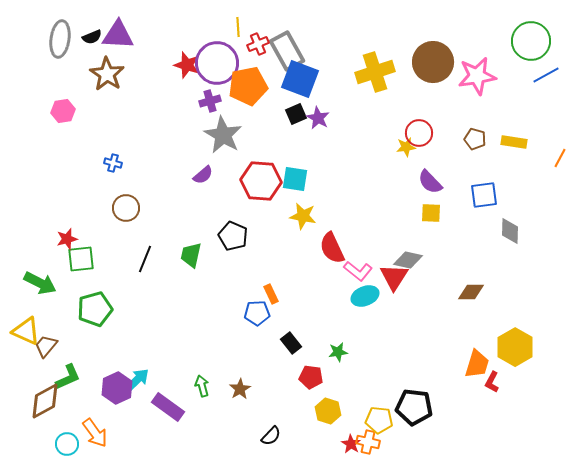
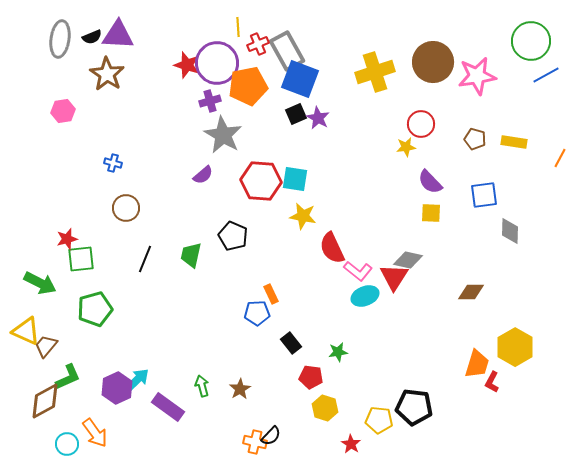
red circle at (419, 133): moved 2 px right, 9 px up
yellow hexagon at (328, 411): moved 3 px left, 3 px up
orange cross at (368, 442): moved 113 px left
